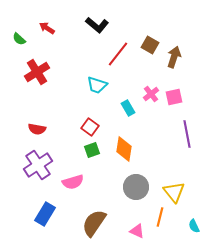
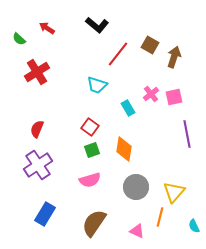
red semicircle: rotated 102 degrees clockwise
pink semicircle: moved 17 px right, 2 px up
yellow triangle: rotated 20 degrees clockwise
